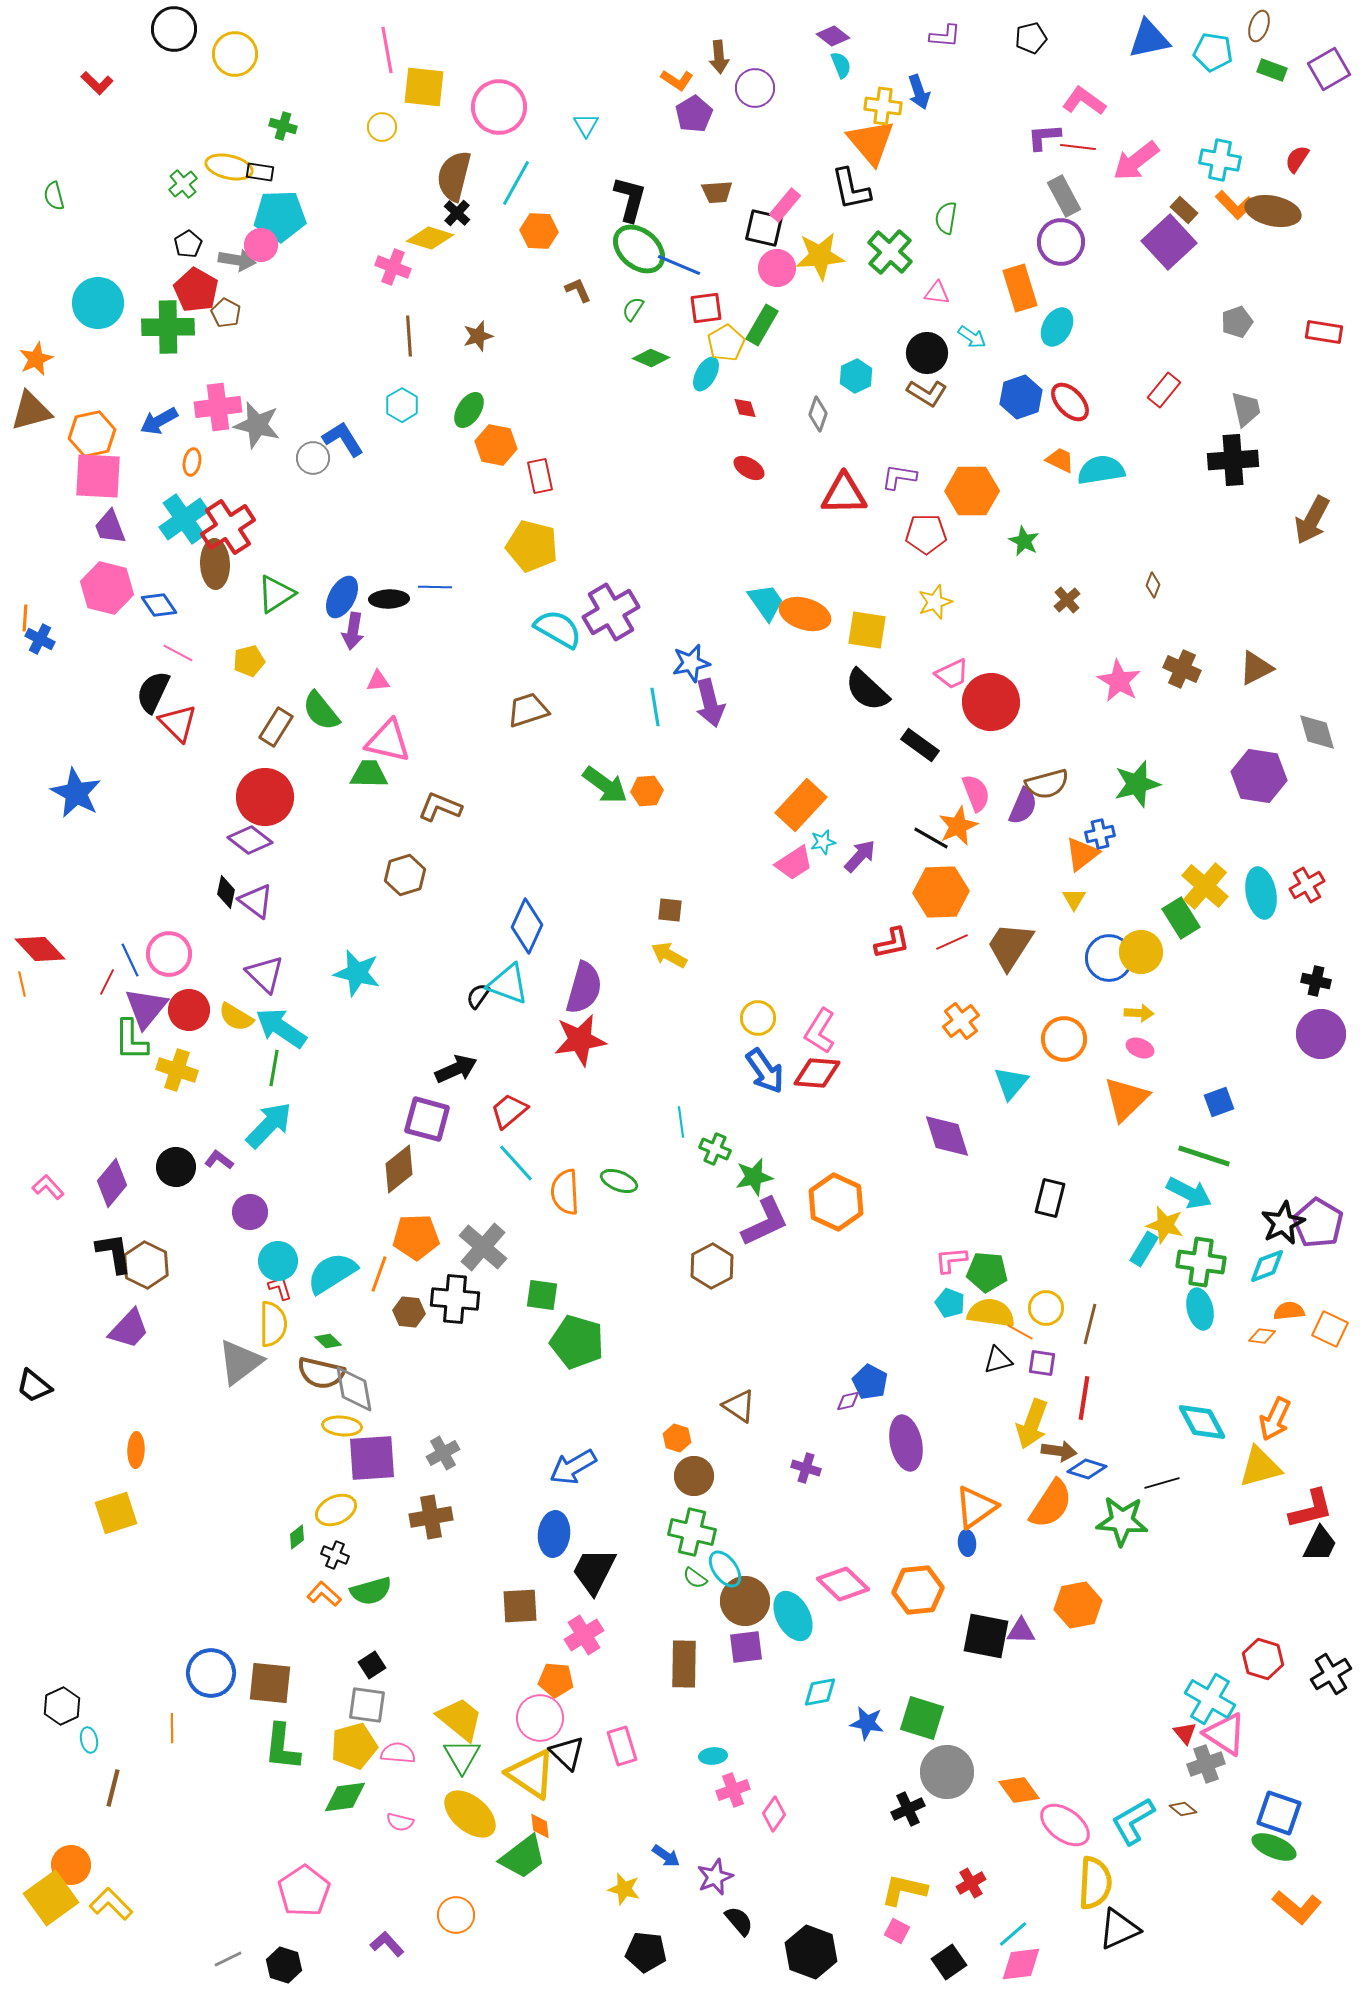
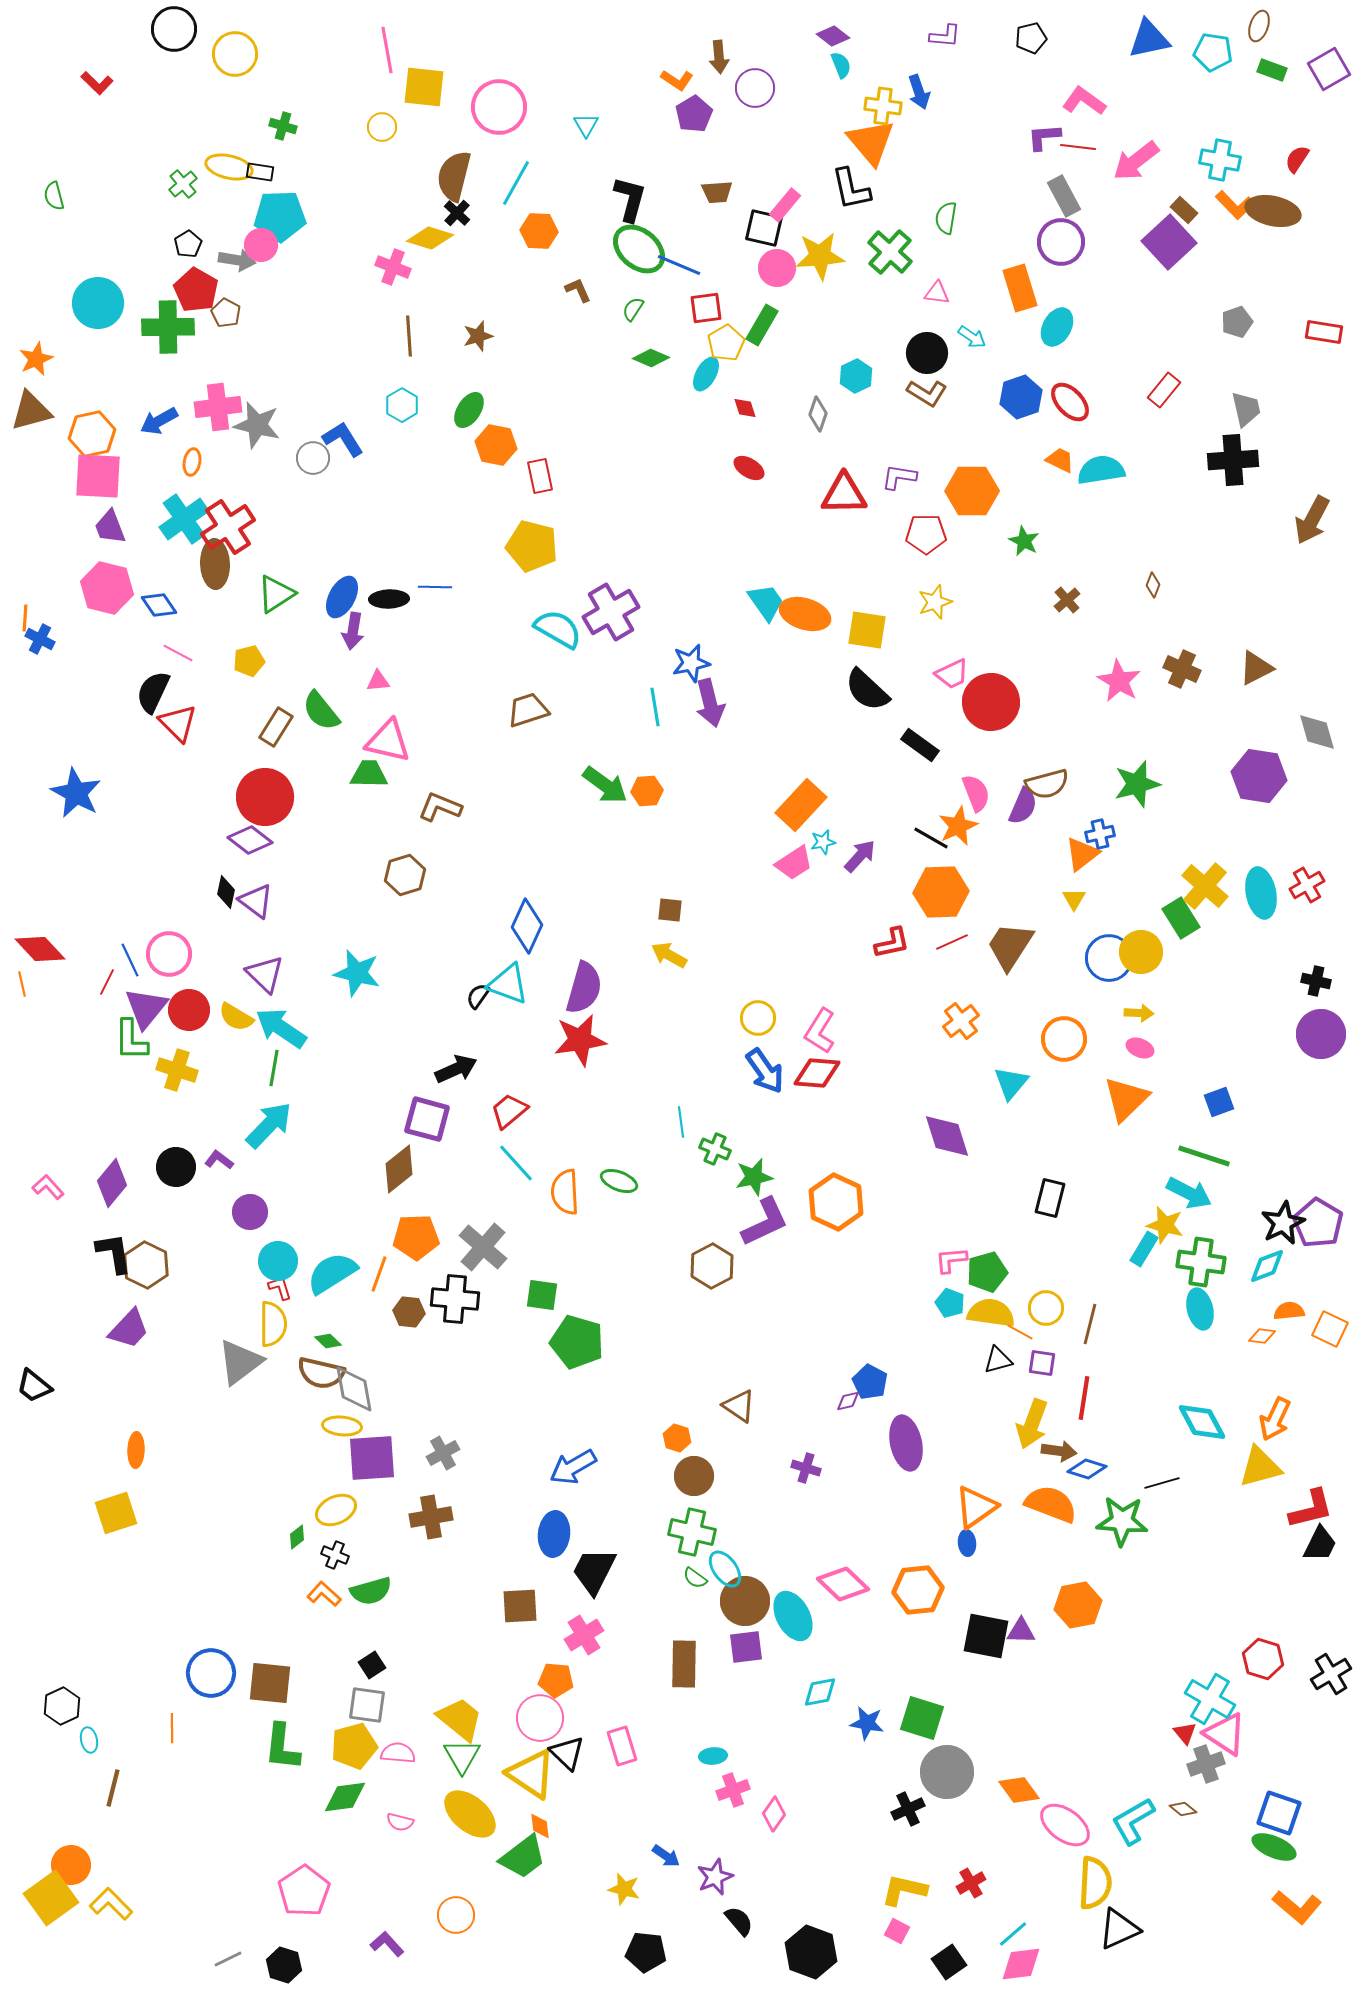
green pentagon at (987, 1272): rotated 21 degrees counterclockwise
orange semicircle at (1051, 1504): rotated 102 degrees counterclockwise
